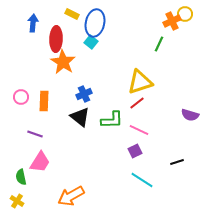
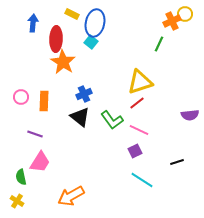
purple semicircle: rotated 24 degrees counterclockwise
green L-shape: rotated 55 degrees clockwise
